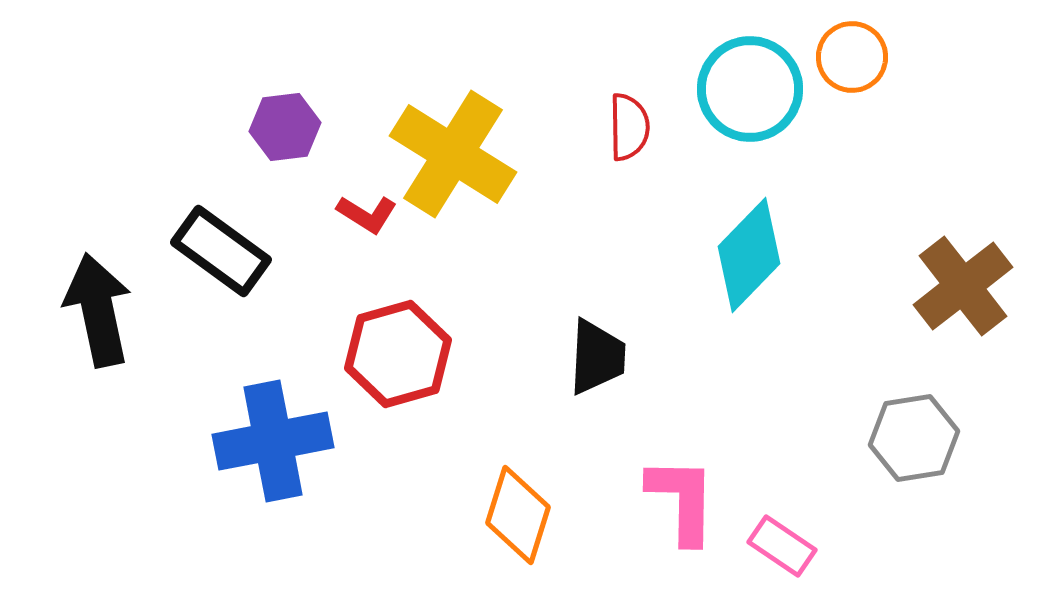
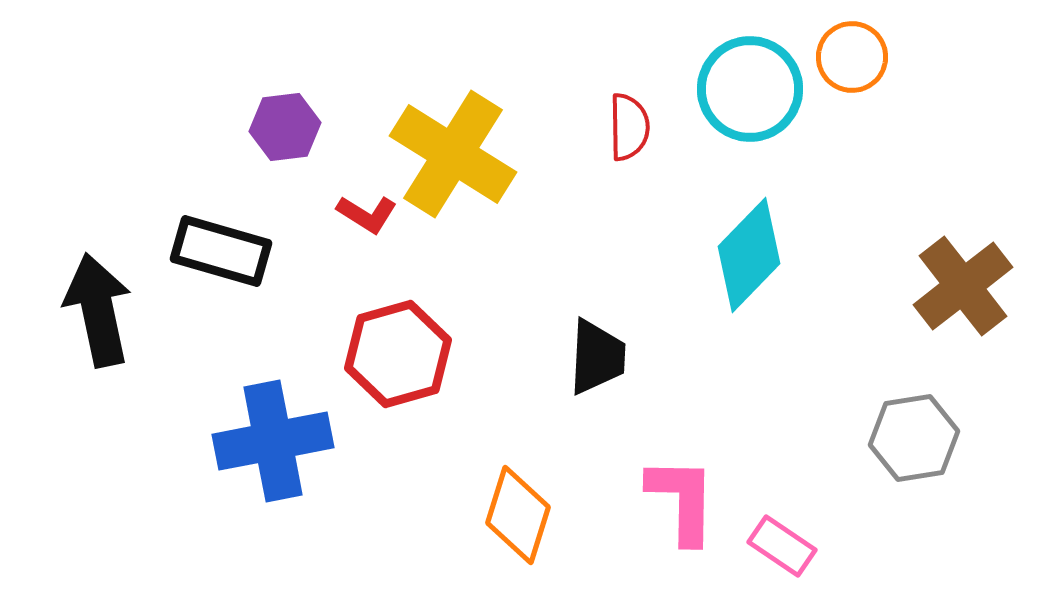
black rectangle: rotated 20 degrees counterclockwise
